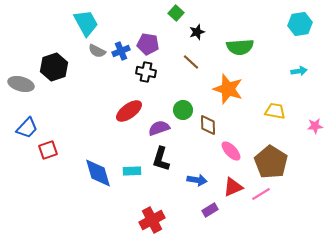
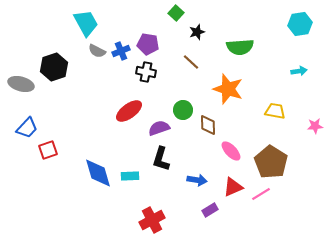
cyan rectangle: moved 2 px left, 5 px down
